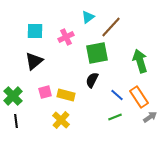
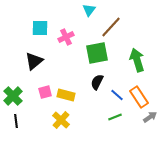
cyan triangle: moved 1 px right, 7 px up; rotated 16 degrees counterclockwise
cyan square: moved 5 px right, 3 px up
green arrow: moved 3 px left, 1 px up
black semicircle: moved 5 px right, 2 px down
